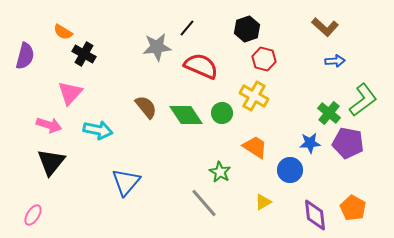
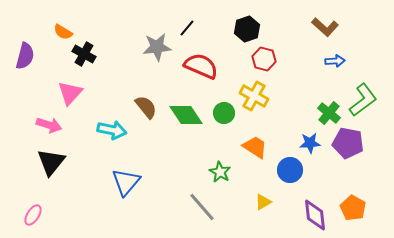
green circle: moved 2 px right
cyan arrow: moved 14 px right
gray line: moved 2 px left, 4 px down
